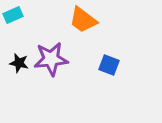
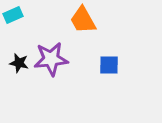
orange trapezoid: rotated 24 degrees clockwise
blue square: rotated 20 degrees counterclockwise
